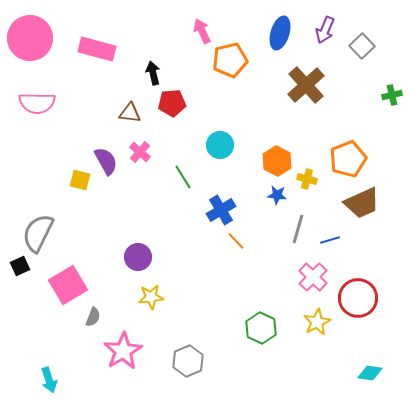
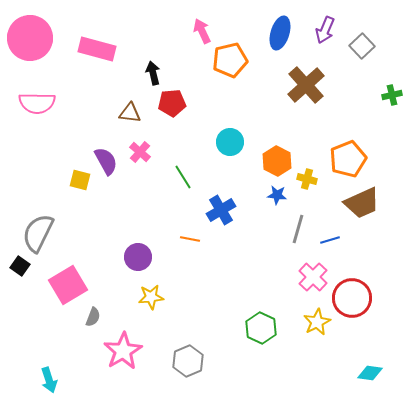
cyan circle at (220, 145): moved 10 px right, 3 px up
orange line at (236, 241): moved 46 px left, 2 px up; rotated 36 degrees counterclockwise
black square at (20, 266): rotated 30 degrees counterclockwise
red circle at (358, 298): moved 6 px left
